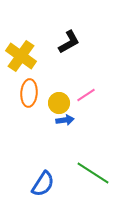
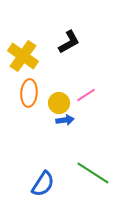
yellow cross: moved 2 px right
